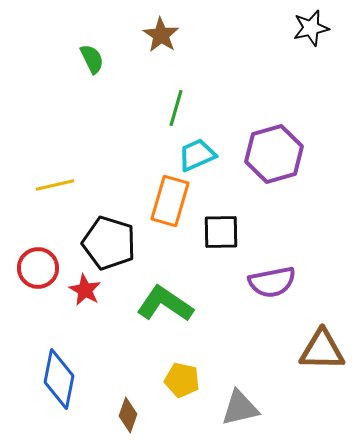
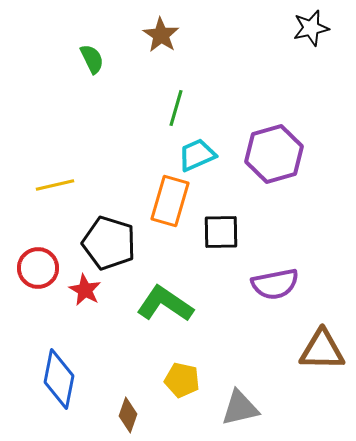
purple semicircle: moved 3 px right, 2 px down
